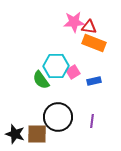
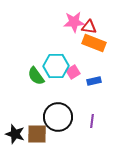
green semicircle: moved 5 px left, 4 px up
